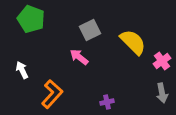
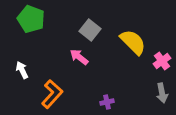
gray square: rotated 25 degrees counterclockwise
